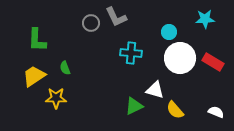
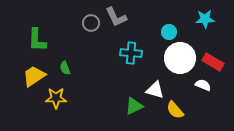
white semicircle: moved 13 px left, 27 px up
